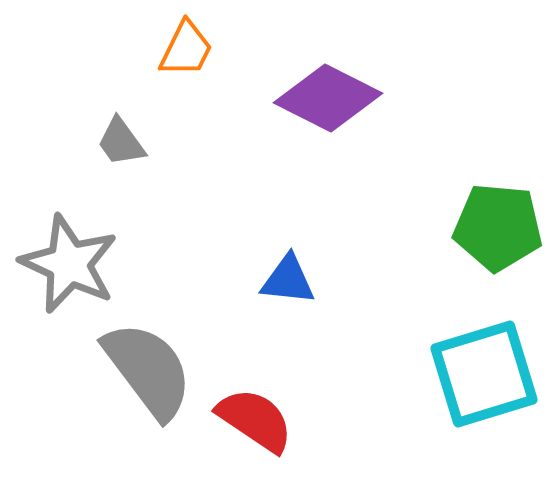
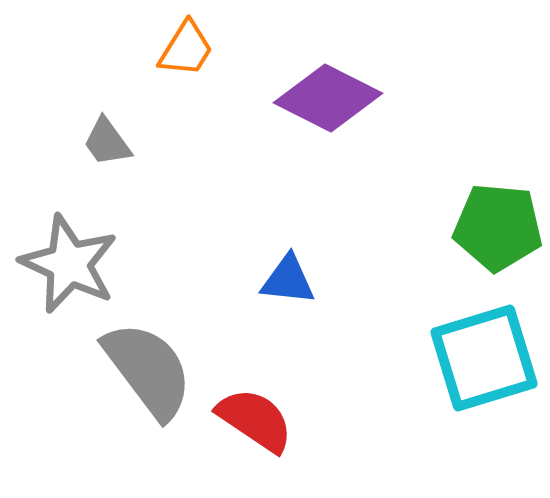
orange trapezoid: rotated 6 degrees clockwise
gray trapezoid: moved 14 px left
cyan square: moved 16 px up
